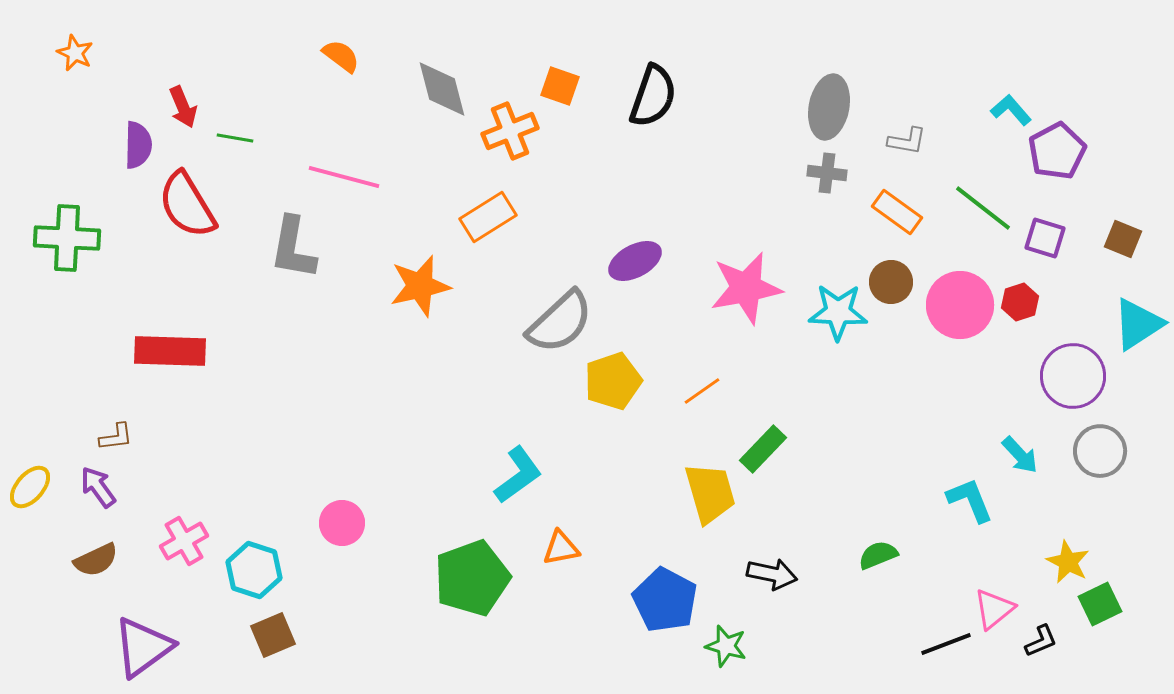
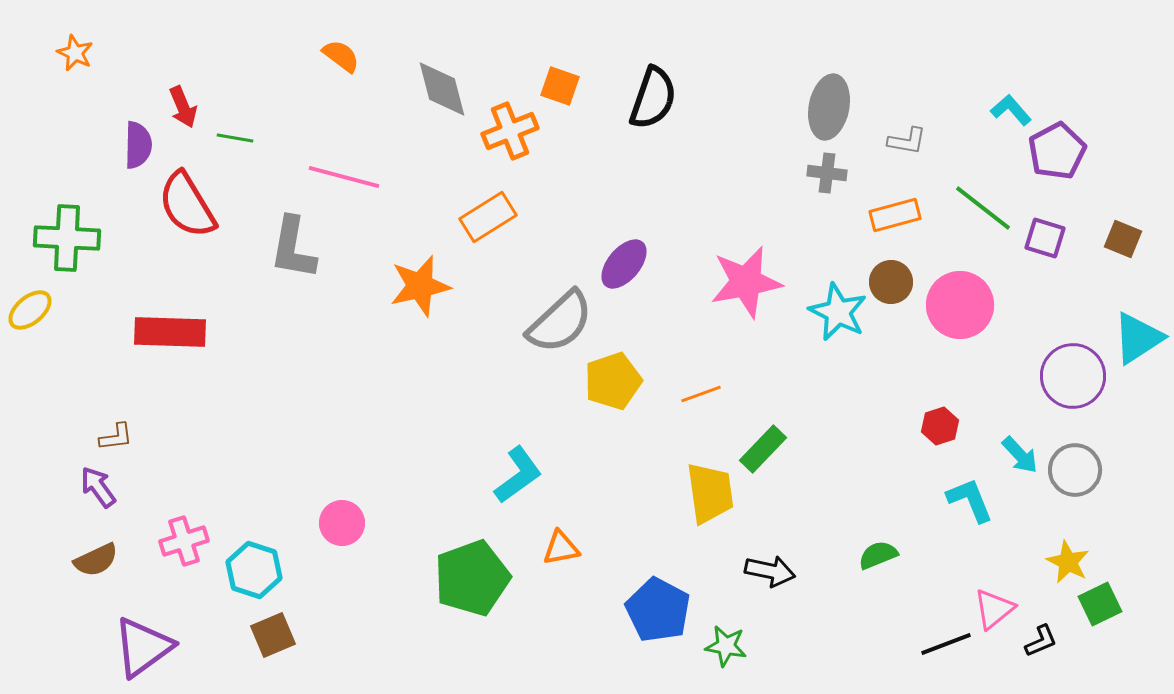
black semicircle at (653, 96): moved 2 px down
orange rectangle at (897, 212): moved 2 px left, 3 px down; rotated 51 degrees counterclockwise
purple ellipse at (635, 261): moved 11 px left, 3 px down; rotated 22 degrees counterclockwise
pink star at (746, 288): moved 6 px up
red hexagon at (1020, 302): moved 80 px left, 124 px down
cyan star at (838, 312): rotated 24 degrees clockwise
cyan triangle at (1138, 324): moved 14 px down
red rectangle at (170, 351): moved 19 px up
orange line at (702, 391): moved 1 px left, 3 px down; rotated 15 degrees clockwise
gray circle at (1100, 451): moved 25 px left, 19 px down
yellow ellipse at (30, 487): moved 177 px up; rotated 9 degrees clockwise
yellow trapezoid at (710, 493): rotated 8 degrees clockwise
pink cross at (184, 541): rotated 12 degrees clockwise
black arrow at (772, 574): moved 2 px left, 3 px up
blue pentagon at (665, 600): moved 7 px left, 10 px down
green star at (726, 646): rotated 6 degrees counterclockwise
